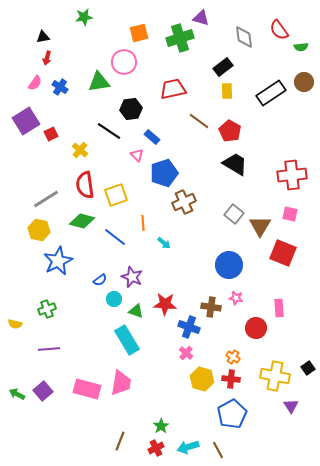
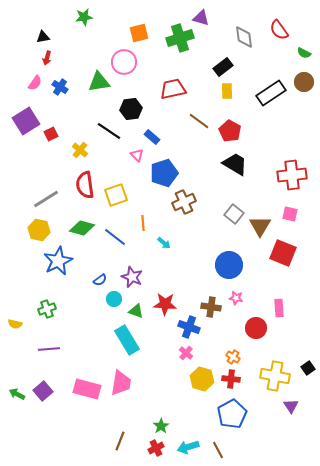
green semicircle at (301, 47): moved 3 px right, 6 px down; rotated 32 degrees clockwise
green diamond at (82, 221): moved 7 px down
